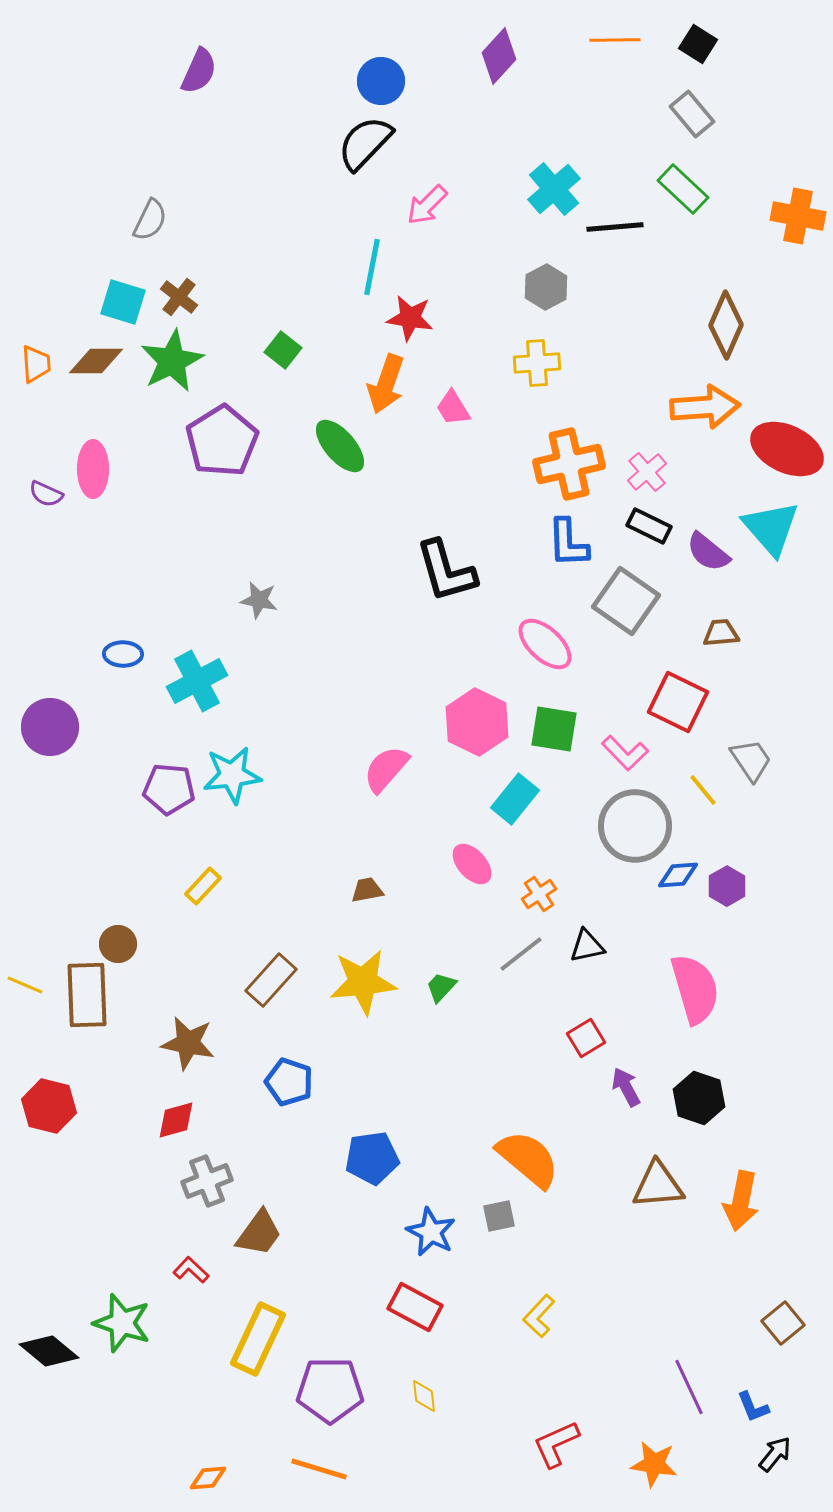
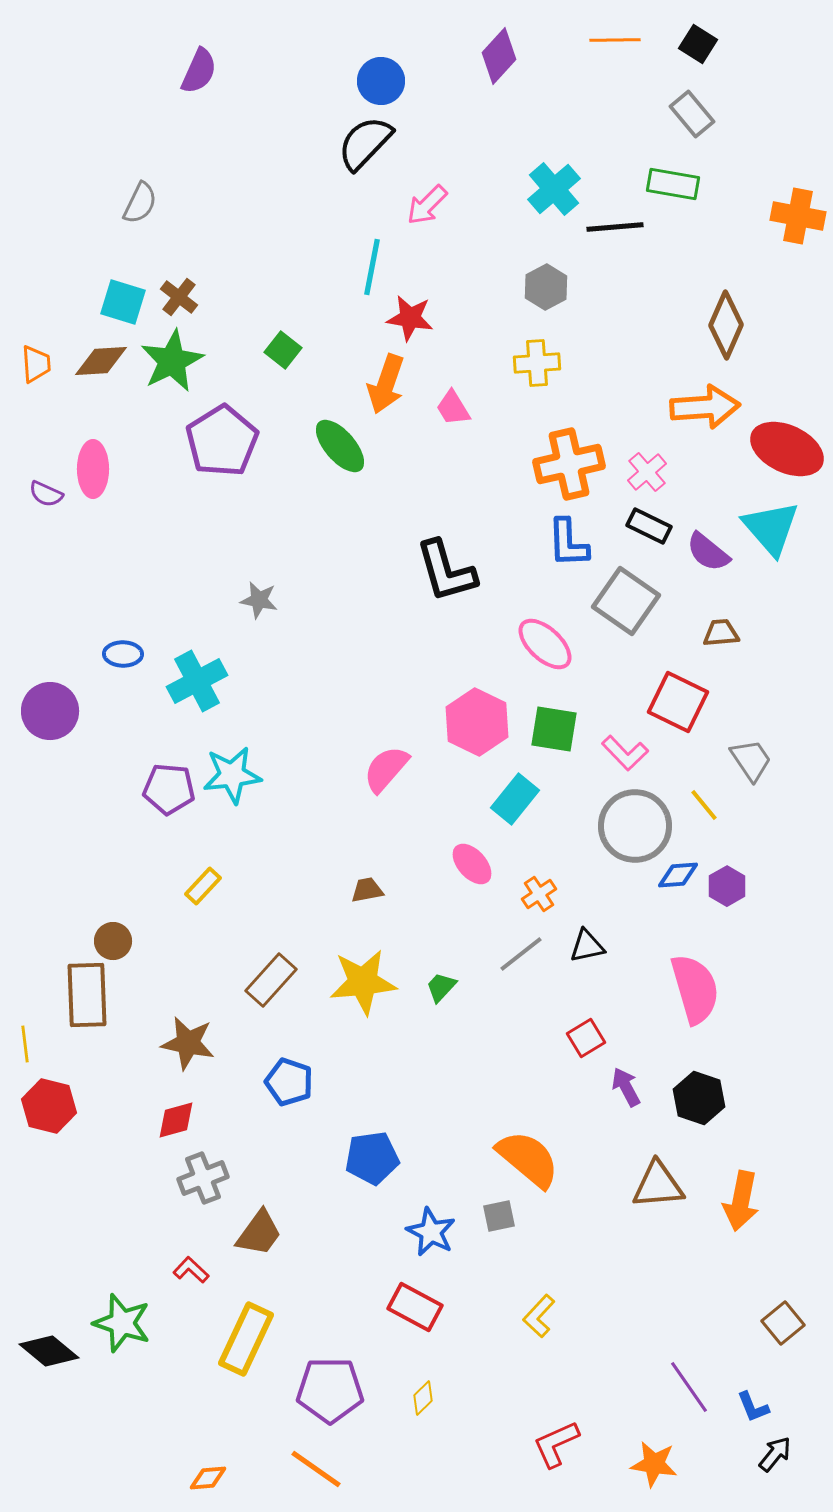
green rectangle at (683, 189): moved 10 px left, 5 px up; rotated 33 degrees counterclockwise
gray semicircle at (150, 220): moved 10 px left, 17 px up
brown diamond at (96, 361): moved 5 px right; rotated 4 degrees counterclockwise
purple circle at (50, 727): moved 16 px up
yellow line at (703, 790): moved 1 px right, 15 px down
brown circle at (118, 944): moved 5 px left, 3 px up
yellow line at (25, 985): moved 59 px down; rotated 60 degrees clockwise
gray cross at (207, 1181): moved 4 px left, 3 px up
yellow rectangle at (258, 1339): moved 12 px left
purple line at (689, 1387): rotated 10 degrees counterclockwise
yellow diamond at (424, 1396): moved 1 px left, 2 px down; rotated 52 degrees clockwise
orange line at (319, 1469): moved 3 px left; rotated 18 degrees clockwise
